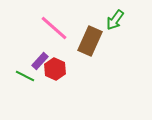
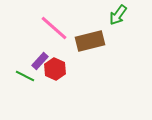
green arrow: moved 3 px right, 5 px up
brown rectangle: rotated 52 degrees clockwise
